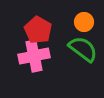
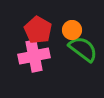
orange circle: moved 12 px left, 8 px down
